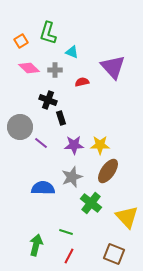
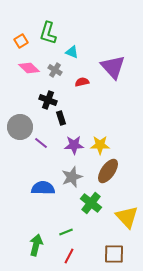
gray cross: rotated 32 degrees clockwise
green line: rotated 40 degrees counterclockwise
brown square: rotated 20 degrees counterclockwise
